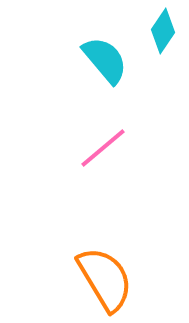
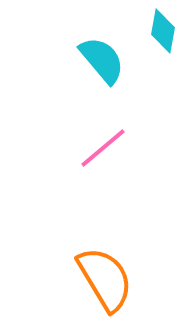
cyan diamond: rotated 24 degrees counterclockwise
cyan semicircle: moved 3 px left
